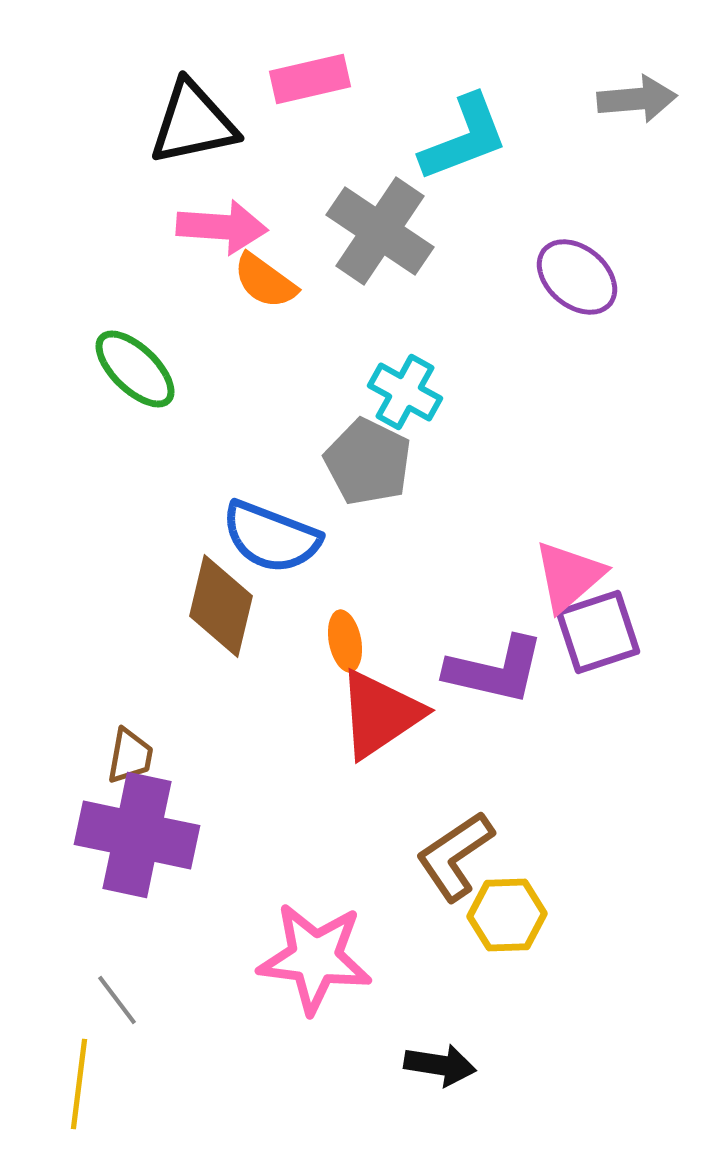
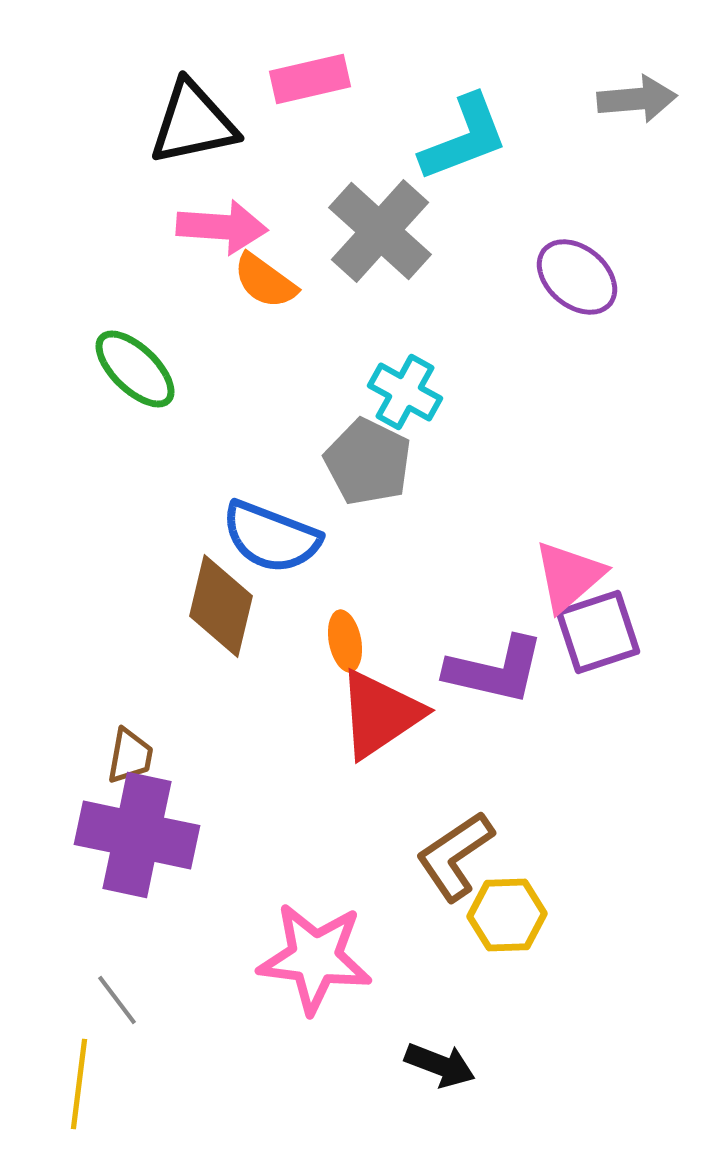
gray cross: rotated 8 degrees clockwise
black arrow: rotated 12 degrees clockwise
